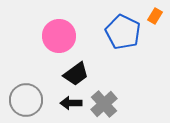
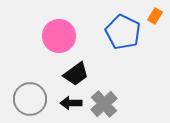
gray circle: moved 4 px right, 1 px up
